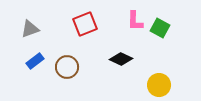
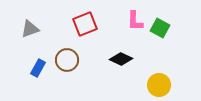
blue rectangle: moved 3 px right, 7 px down; rotated 24 degrees counterclockwise
brown circle: moved 7 px up
